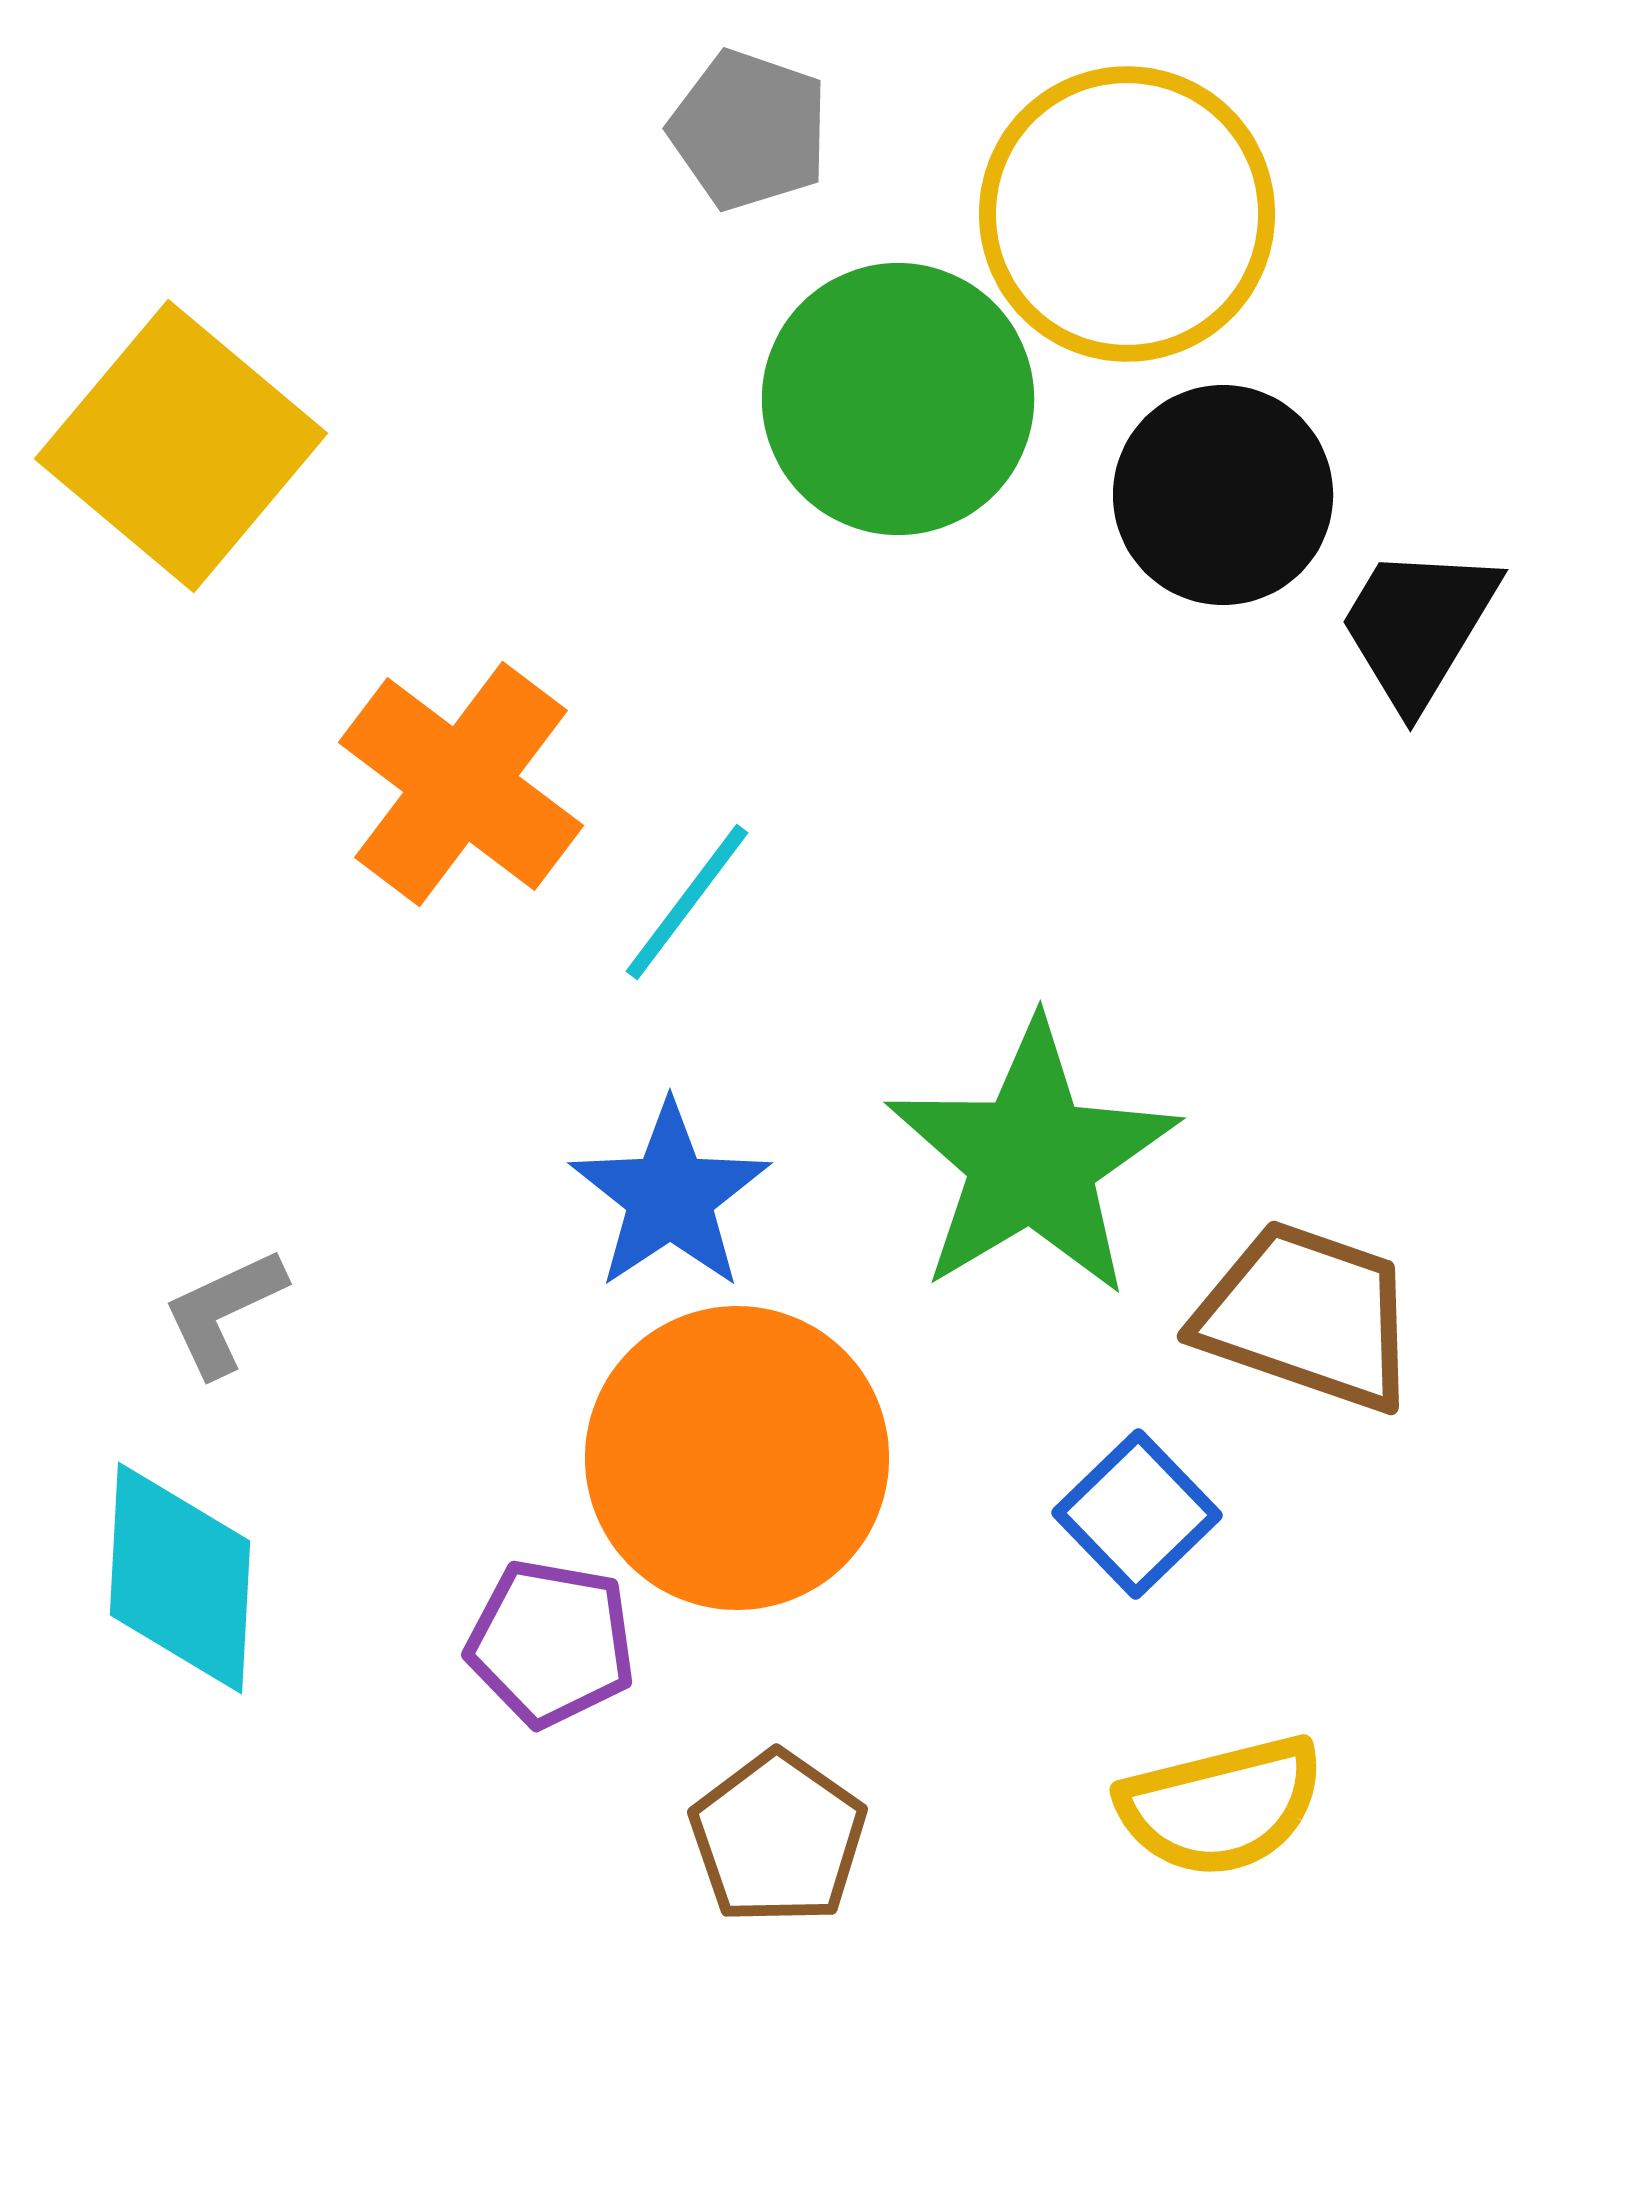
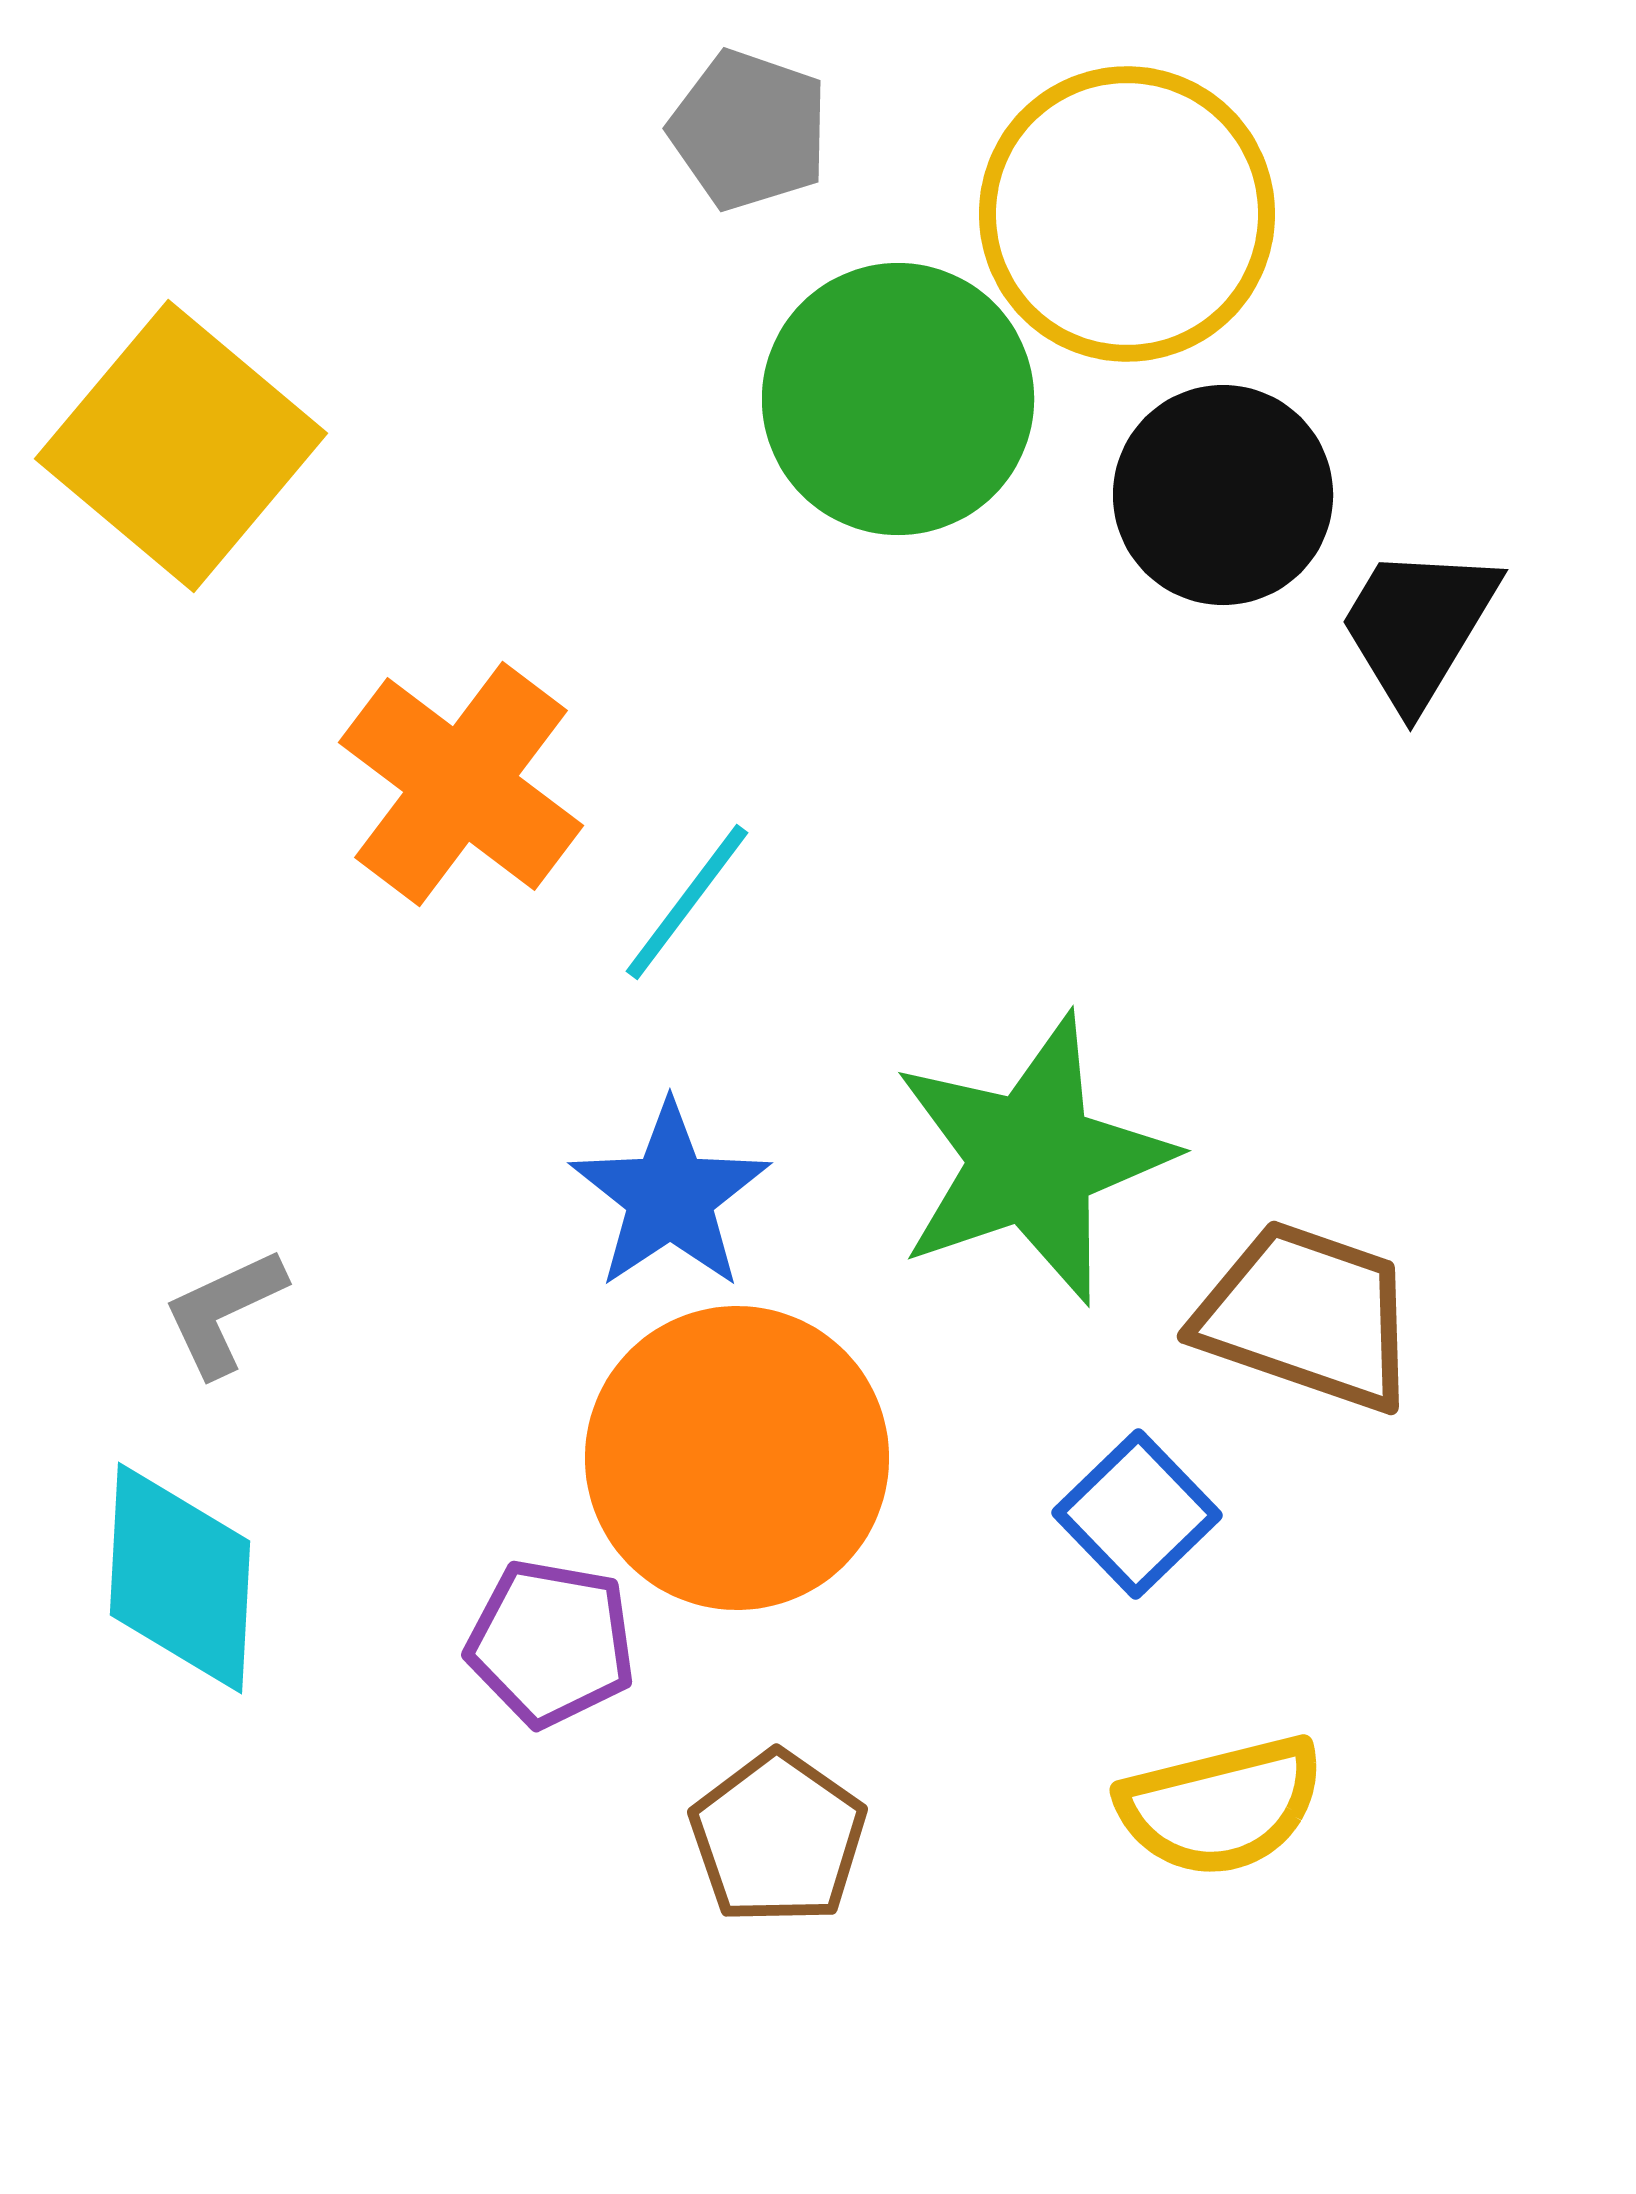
green star: rotated 12 degrees clockwise
